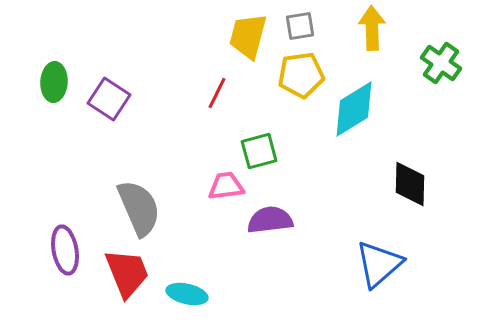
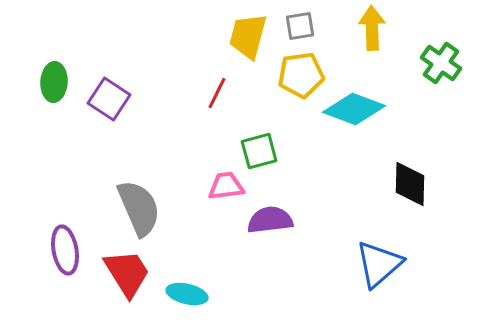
cyan diamond: rotated 52 degrees clockwise
red trapezoid: rotated 10 degrees counterclockwise
